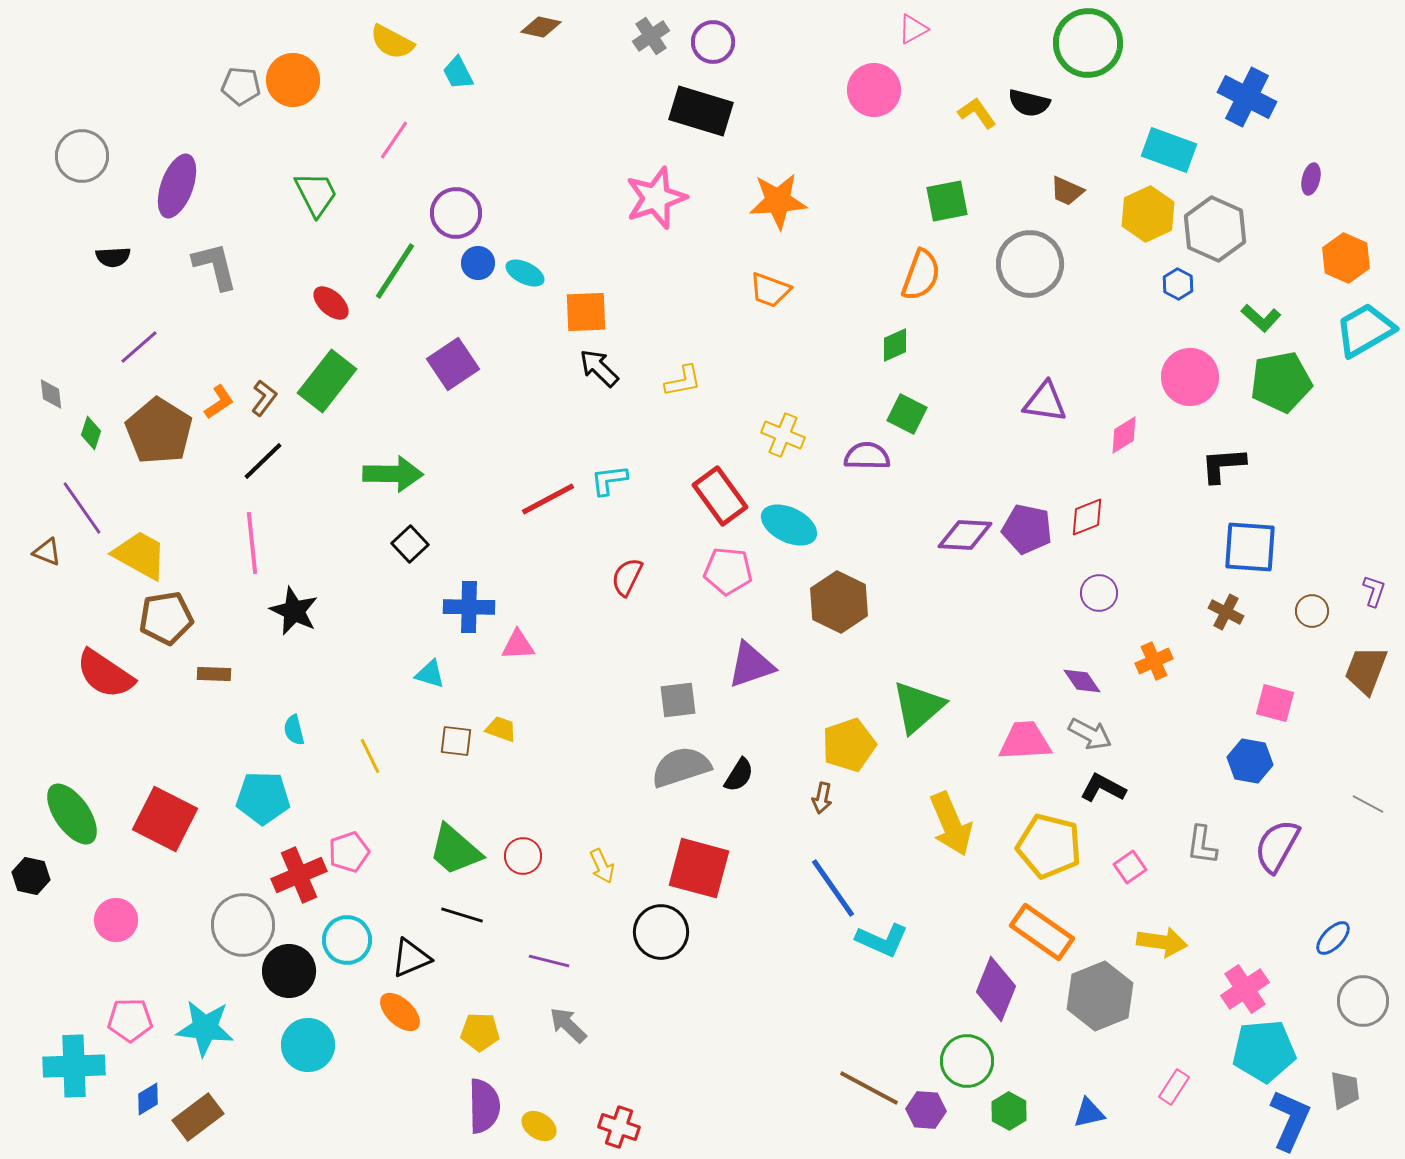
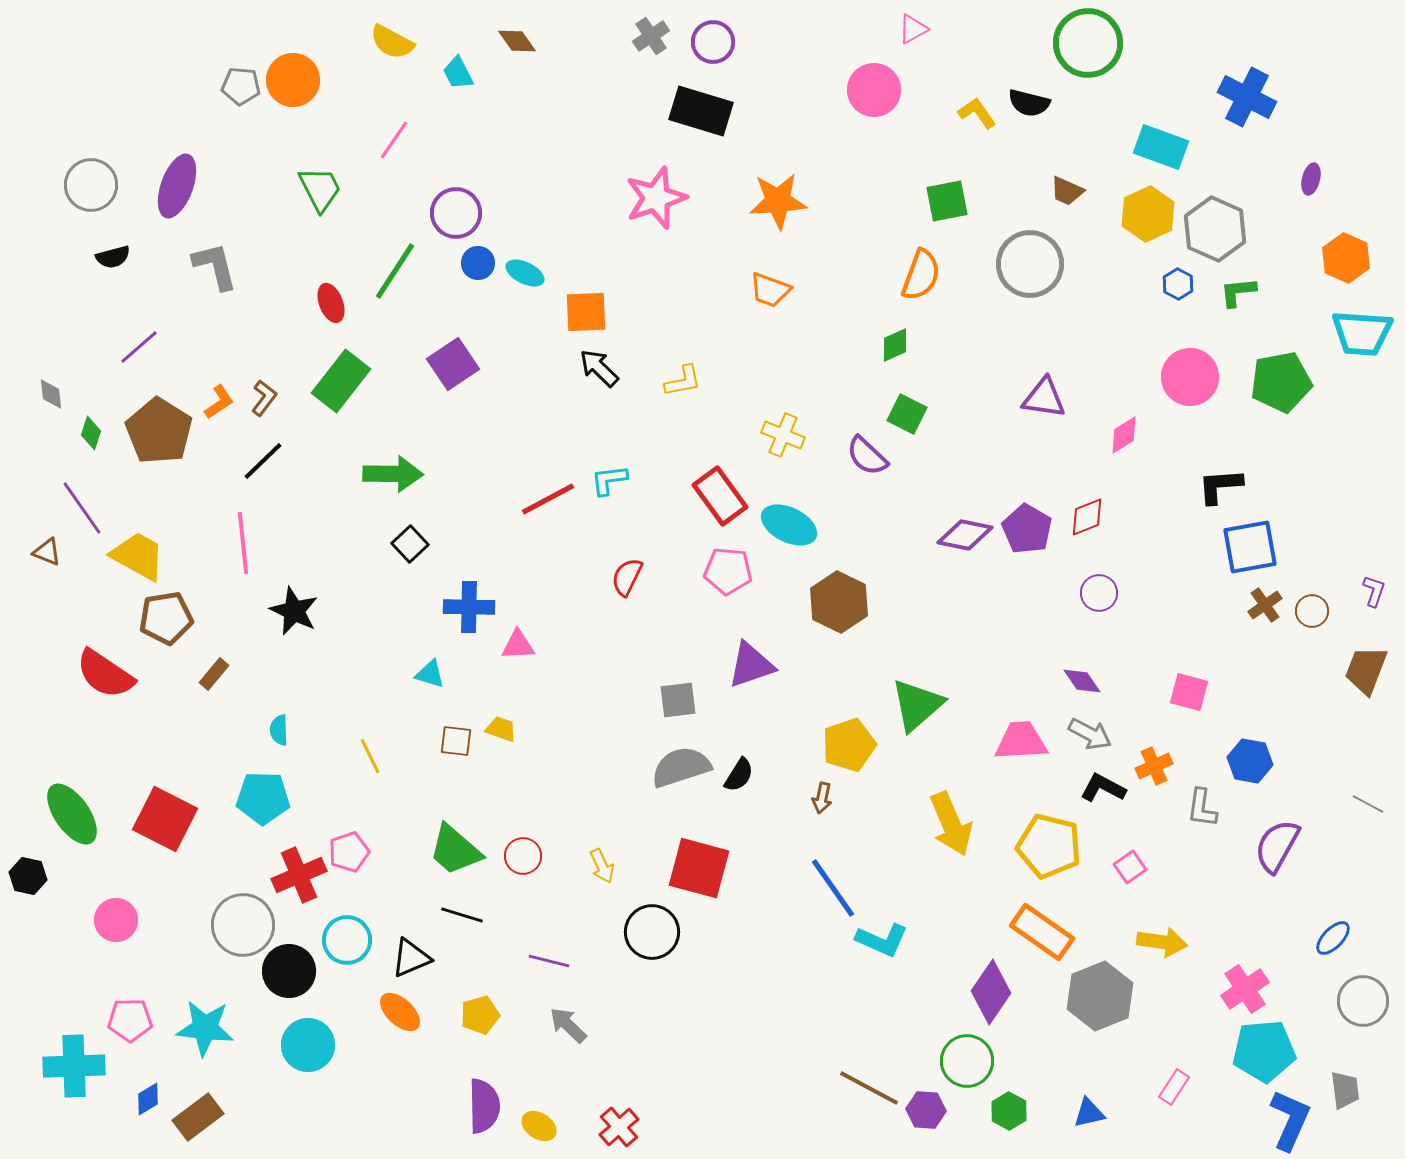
brown diamond at (541, 27): moved 24 px left, 14 px down; rotated 42 degrees clockwise
cyan rectangle at (1169, 150): moved 8 px left, 3 px up
gray circle at (82, 156): moved 9 px right, 29 px down
green trapezoid at (316, 194): moved 4 px right, 5 px up
black semicircle at (113, 257): rotated 12 degrees counterclockwise
red ellipse at (331, 303): rotated 27 degrees clockwise
green L-shape at (1261, 318): moved 23 px left, 26 px up; rotated 132 degrees clockwise
cyan trapezoid at (1365, 330): moved 3 px left, 3 px down; rotated 146 degrees counterclockwise
green rectangle at (327, 381): moved 14 px right
purple triangle at (1045, 402): moved 1 px left, 4 px up
purple semicircle at (867, 456): rotated 138 degrees counterclockwise
black L-shape at (1223, 465): moved 3 px left, 21 px down
purple pentagon at (1027, 529): rotated 18 degrees clockwise
purple diamond at (965, 535): rotated 8 degrees clockwise
pink line at (252, 543): moved 9 px left
blue square at (1250, 547): rotated 14 degrees counterclockwise
yellow trapezoid at (140, 555): moved 2 px left, 1 px down
brown cross at (1226, 612): moved 39 px right, 7 px up; rotated 28 degrees clockwise
orange cross at (1154, 661): moved 105 px down
brown rectangle at (214, 674): rotated 52 degrees counterclockwise
pink square at (1275, 703): moved 86 px left, 11 px up
green triangle at (918, 707): moved 1 px left, 2 px up
cyan semicircle at (294, 730): moved 15 px left; rotated 12 degrees clockwise
pink trapezoid at (1025, 741): moved 4 px left
gray L-shape at (1202, 845): moved 37 px up
black hexagon at (31, 876): moved 3 px left
black circle at (661, 932): moved 9 px left
purple diamond at (996, 989): moved 5 px left, 3 px down; rotated 12 degrees clockwise
yellow pentagon at (480, 1032): moved 17 px up; rotated 18 degrees counterclockwise
red cross at (619, 1127): rotated 30 degrees clockwise
